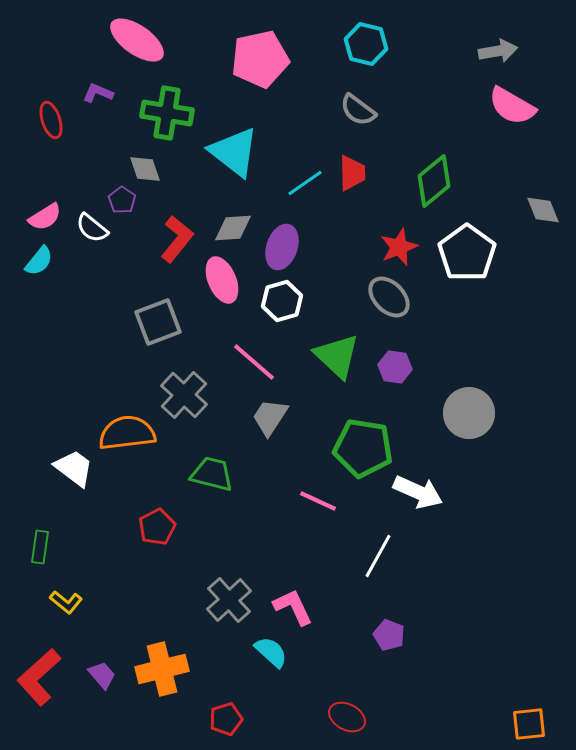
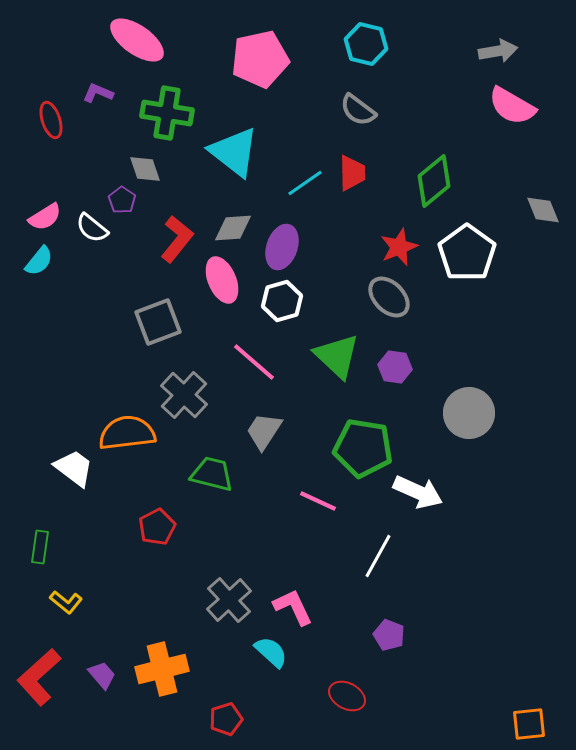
gray trapezoid at (270, 417): moved 6 px left, 14 px down
red ellipse at (347, 717): moved 21 px up
